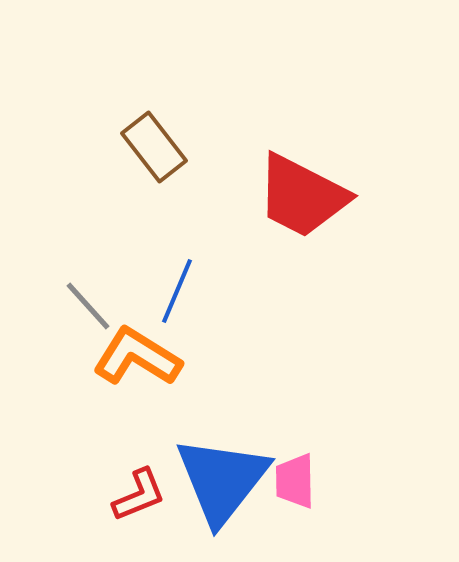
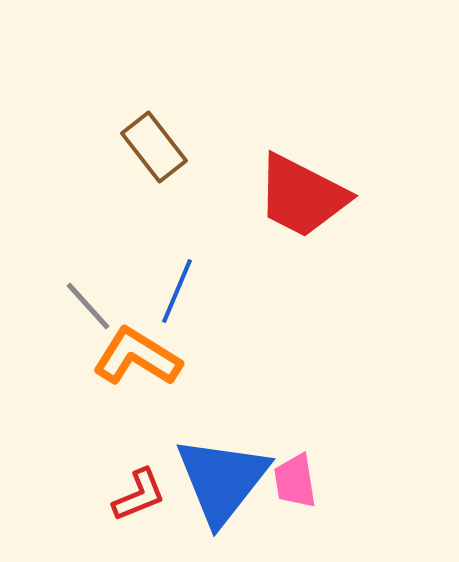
pink trapezoid: rotated 8 degrees counterclockwise
